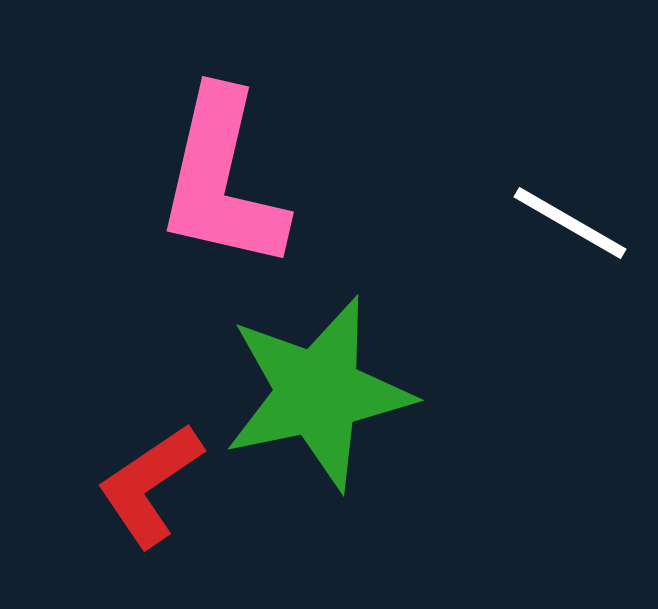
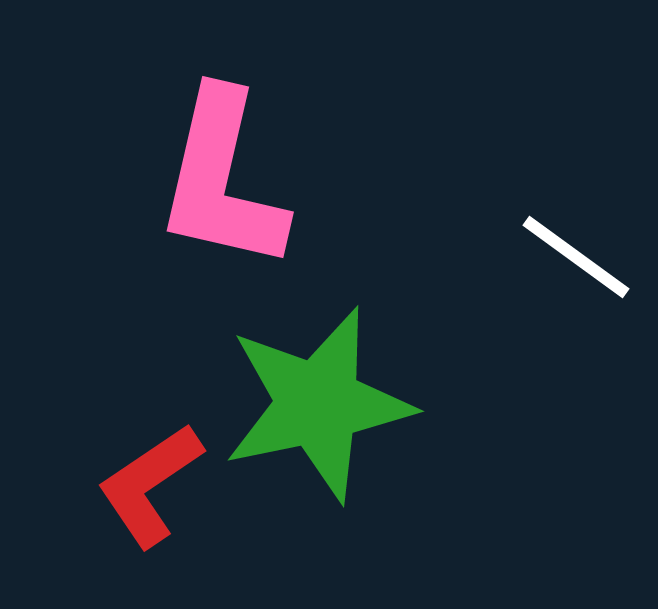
white line: moved 6 px right, 34 px down; rotated 6 degrees clockwise
green star: moved 11 px down
